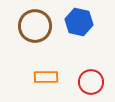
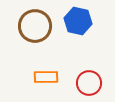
blue hexagon: moved 1 px left, 1 px up
red circle: moved 2 px left, 1 px down
